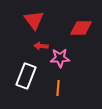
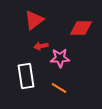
red triangle: rotated 30 degrees clockwise
red arrow: rotated 16 degrees counterclockwise
white rectangle: rotated 30 degrees counterclockwise
orange line: moved 1 px right; rotated 63 degrees counterclockwise
